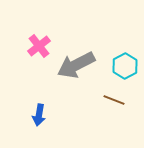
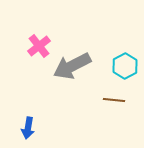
gray arrow: moved 4 px left, 1 px down
brown line: rotated 15 degrees counterclockwise
blue arrow: moved 11 px left, 13 px down
